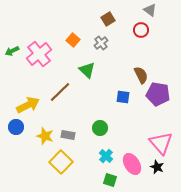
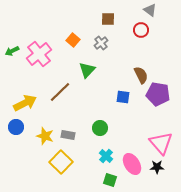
brown square: rotated 32 degrees clockwise
green triangle: rotated 30 degrees clockwise
yellow arrow: moved 3 px left, 2 px up
black star: rotated 24 degrees counterclockwise
